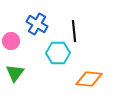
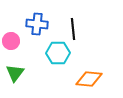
blue cross: rotated 25 degrees counterclockwise
black line: moved 1 px left, 2 px up
